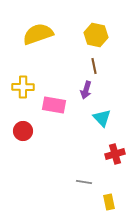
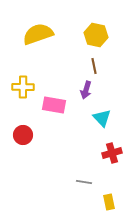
red circle: moved 4 px down
red cross: moved 3 px left, 1 px up
